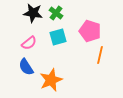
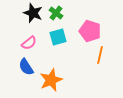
black star: rotated 12 degrees clockwise
